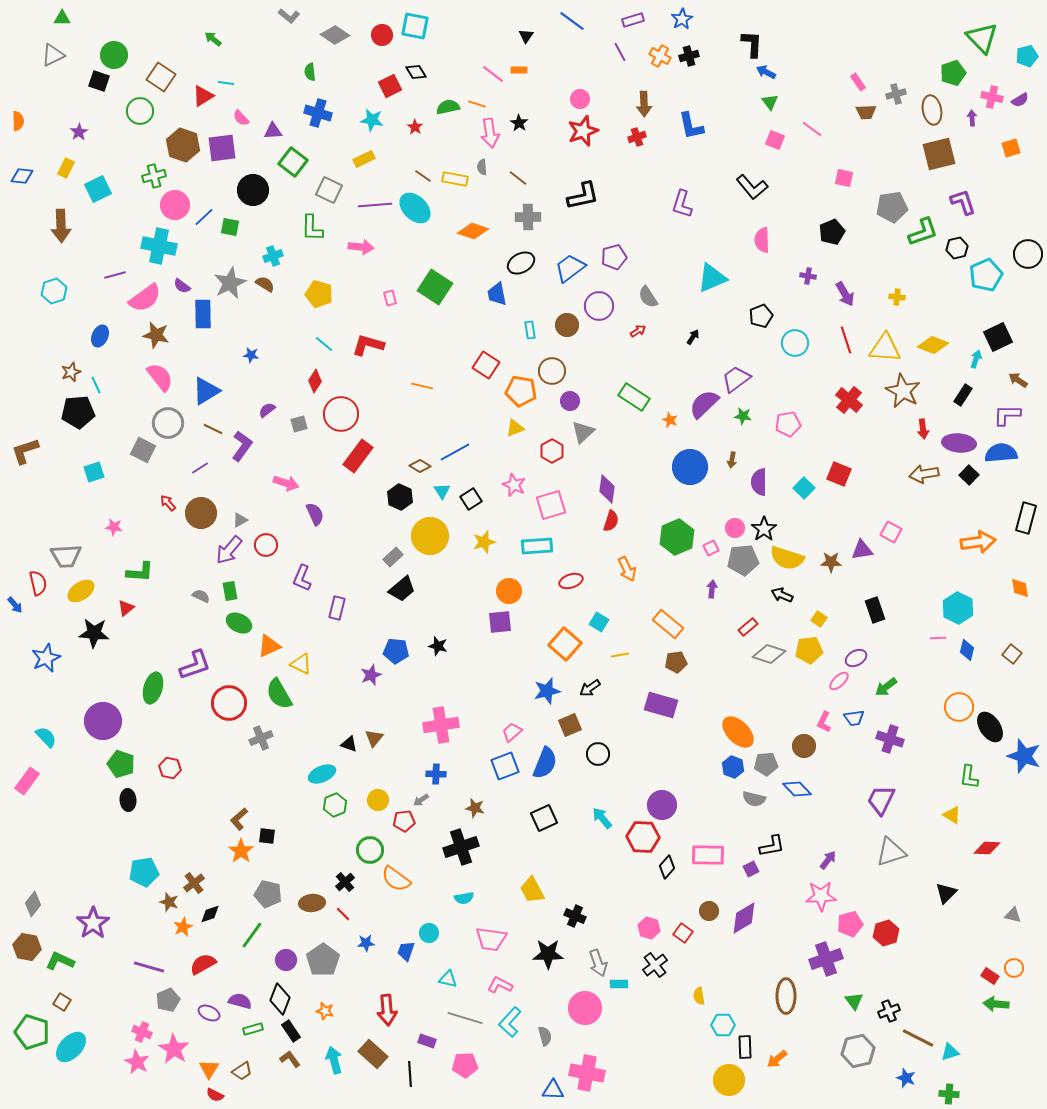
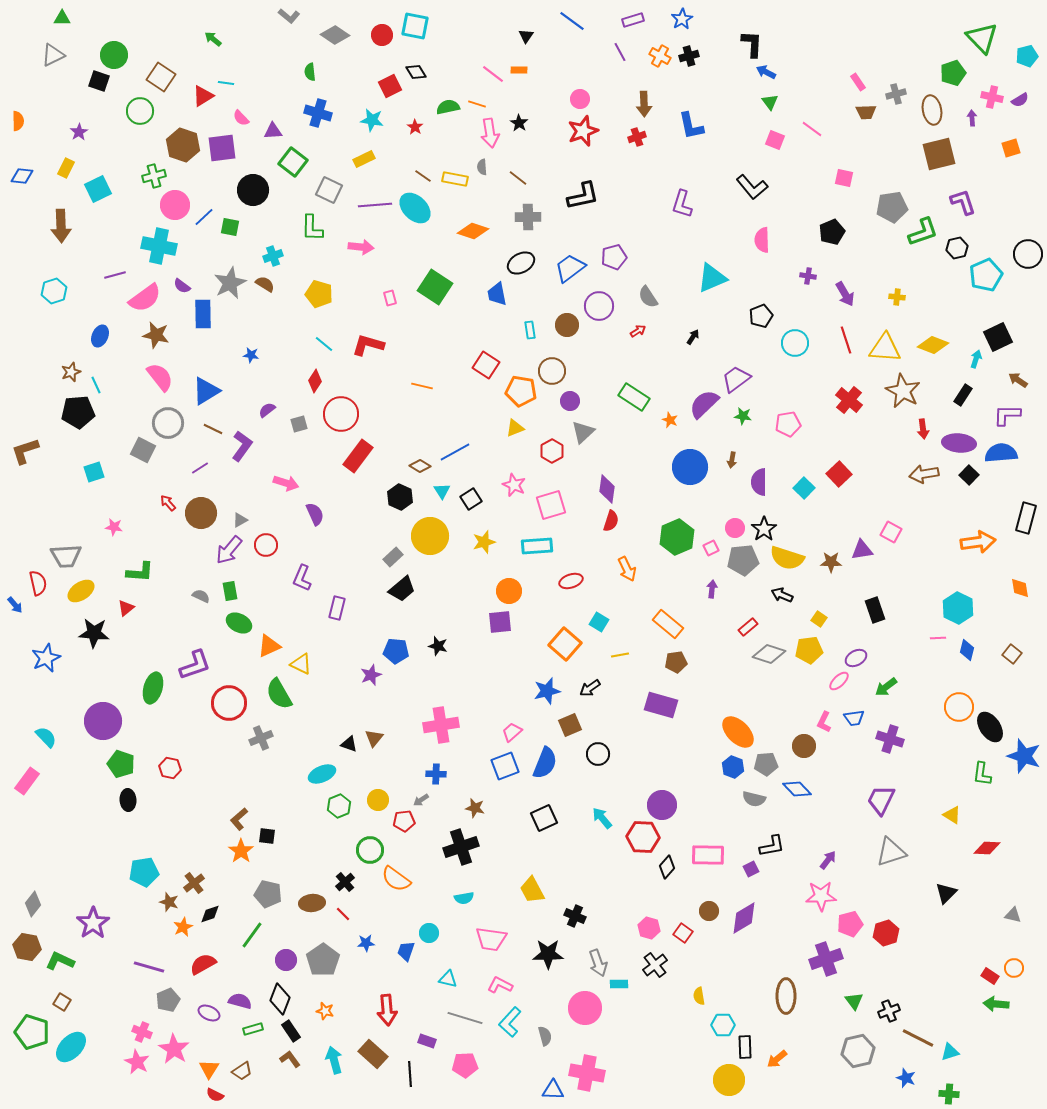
red square at (839, 474): rotated 25 degrees clockwise
green L-shape at (969, 777): moved 13 px right, 3 px up
green hexagon at (335, 805): moved 4 px right, 1 px down
